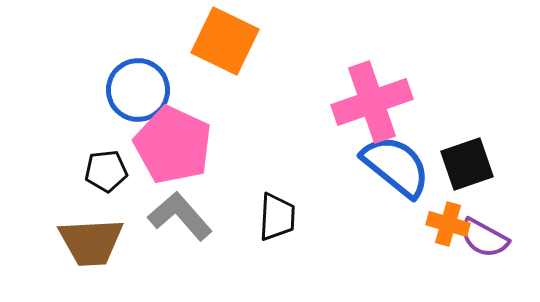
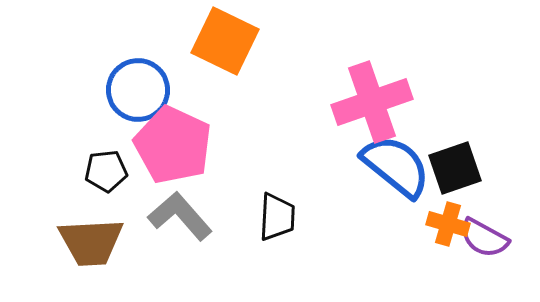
black square: moved 12 px left, 4 px down
